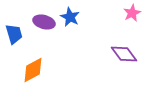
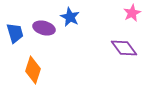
purple ellipse: moved 6 px down
blue trapezoid: moved 1 px right, 1 px up
purple diamond: moved 6 px up
orange diamond: rotated 44 degrees counterclockwise
